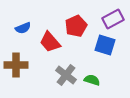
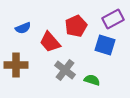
gray cross: moved 1 px left, 5 px up
